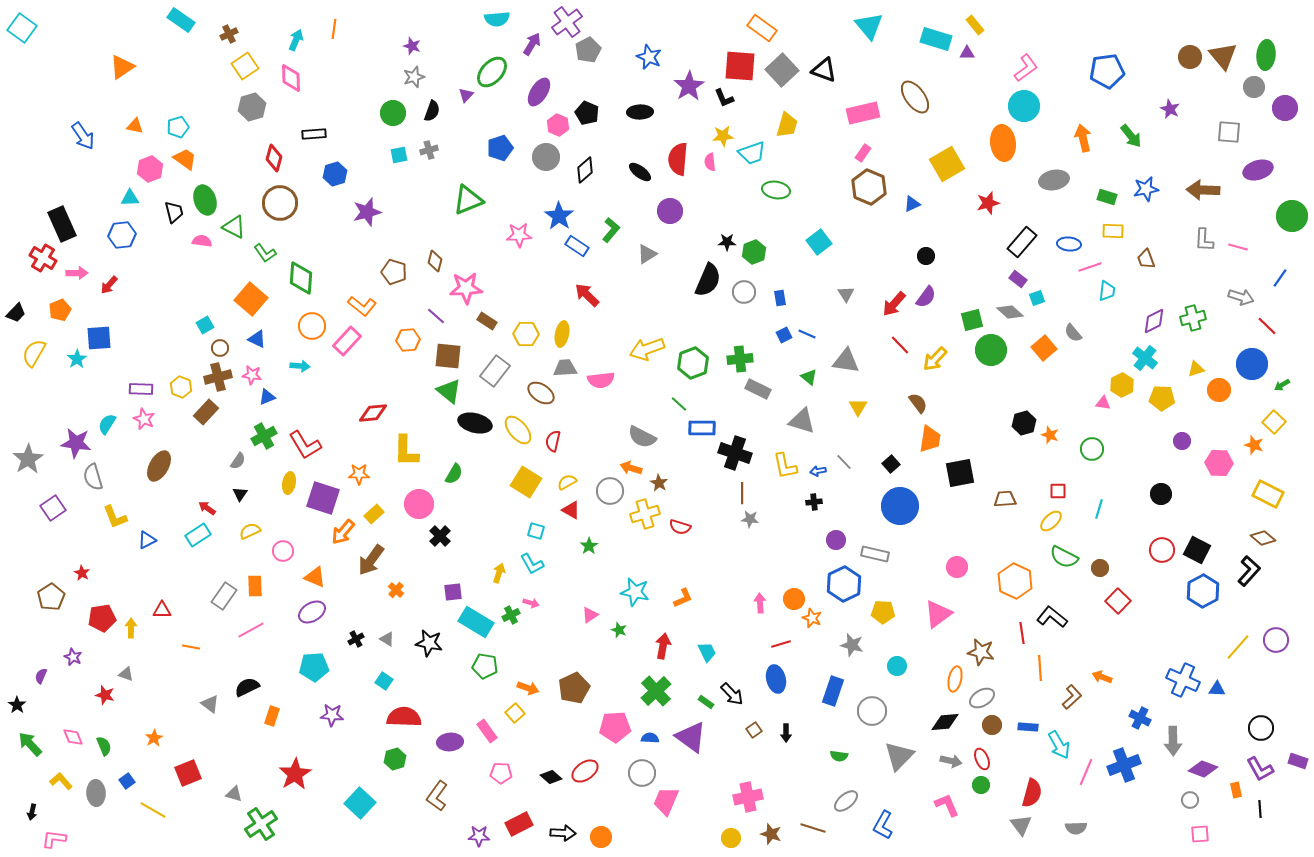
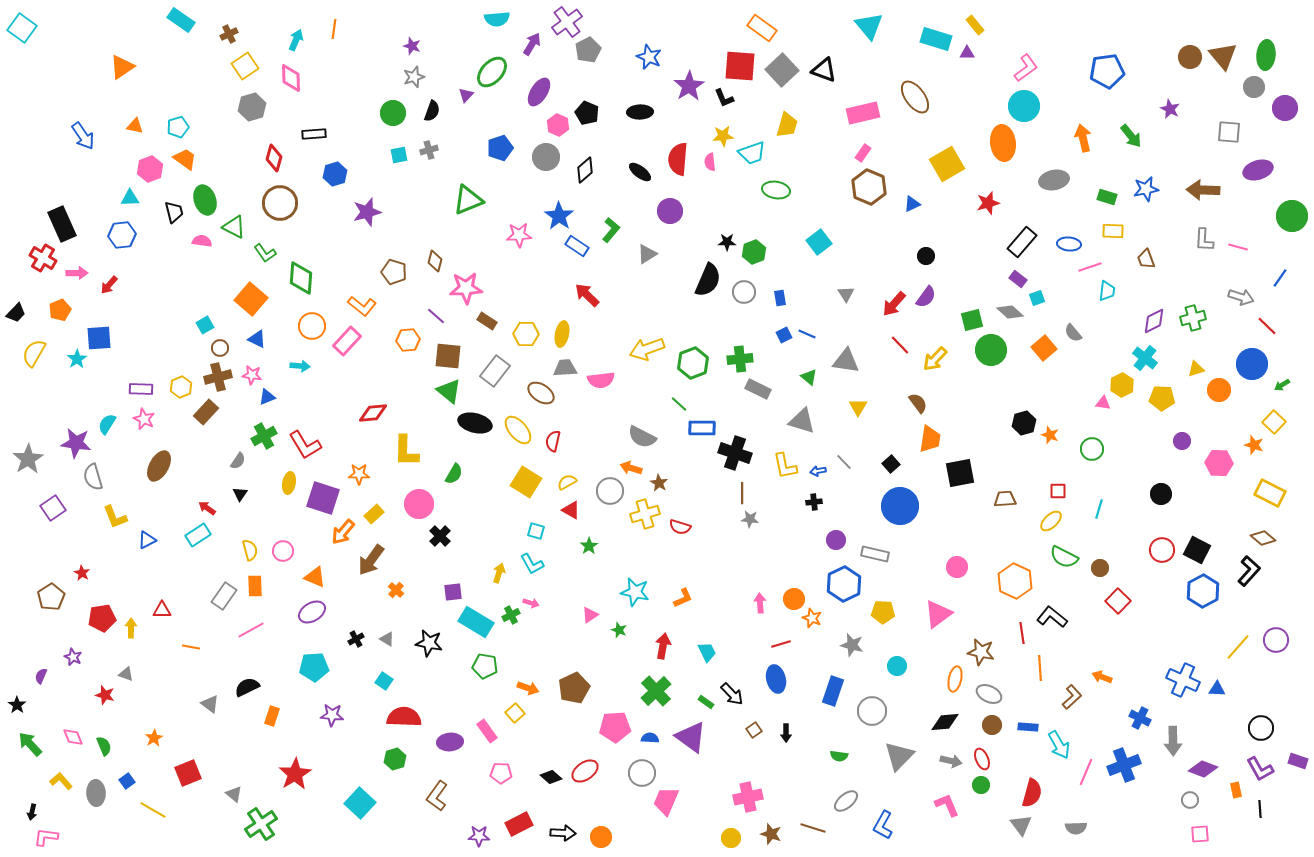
yellow hexagon at (181, 387): rotated 15 degrees clockwise
yellow rectangle at (1268, 494): moved 2 px right, 1 px up
yellow semicircle at (250, 531): moved 19 px down; rotated 100 degrees clockwise
gray ellipse at (982, 698): moved 7 px right, 4 px up; rotated 55 degrees clockwise
gray triangle at (234, 794): rotated 24 degrees clockwise
pink L-shape at (54, 839): moved 8 px left, 2 px up
